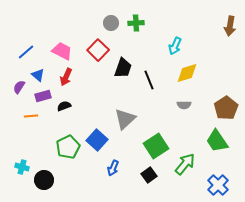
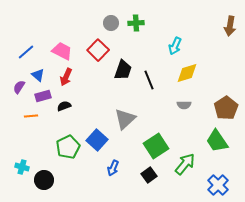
black trapezoid: moved 2 px down
